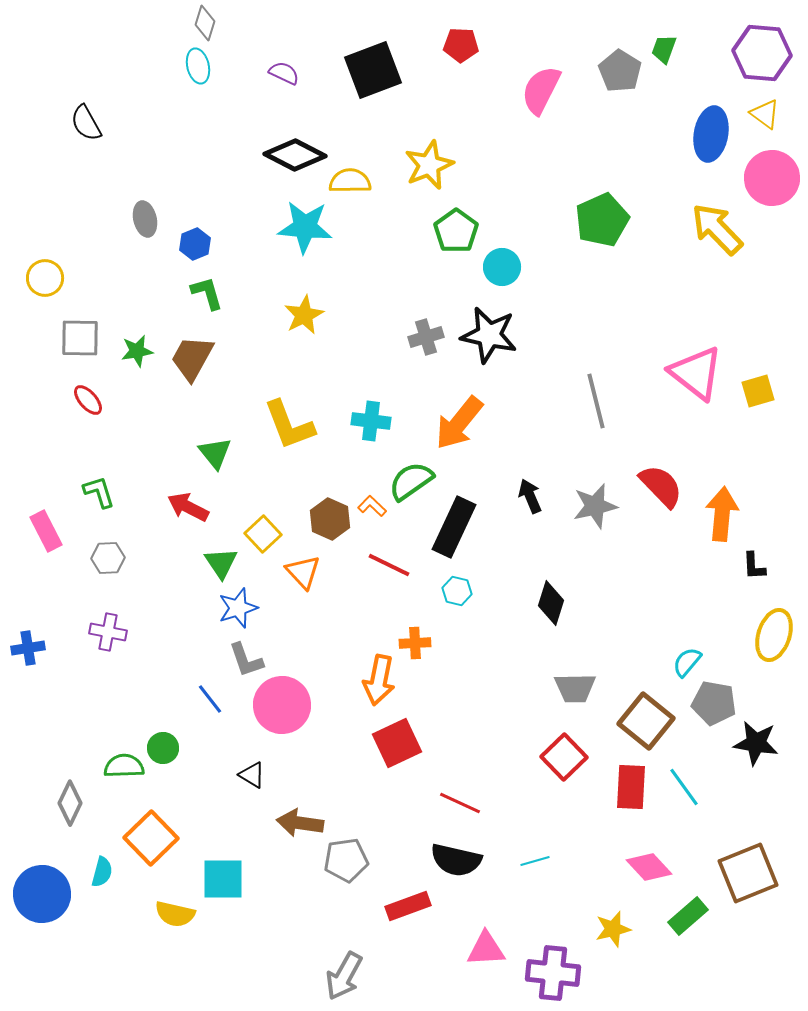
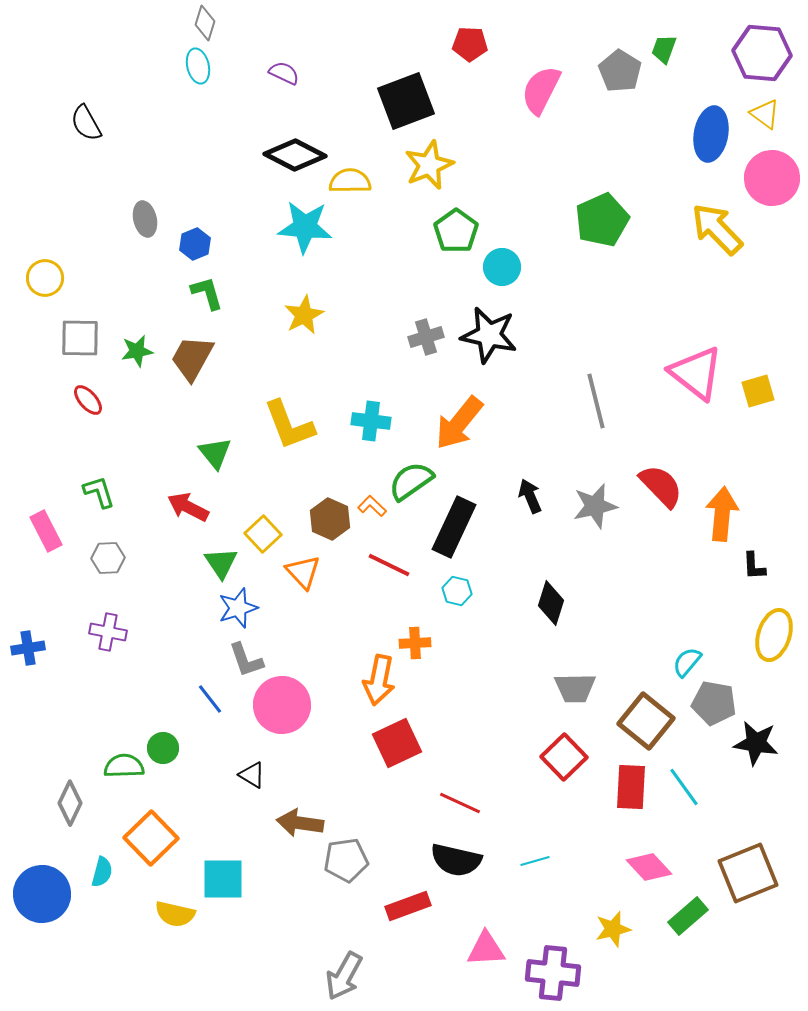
red pentagon at (461, 45): moved 9 px right, 1 px up
black square at (373, 70): moved 33 px right, 31 px down
